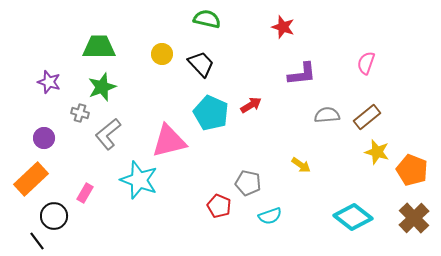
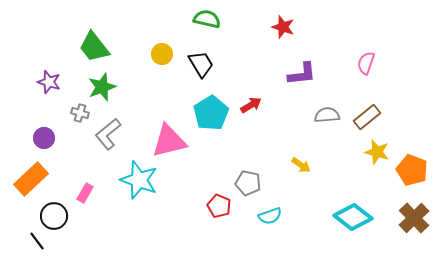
green trapezoid: moved 5 px left; rotated 128 degrees counterclockwise
black trapezoid: rotated 12 degrees clockwise
cyan pentagon: rotated 16 degrees clockwise
